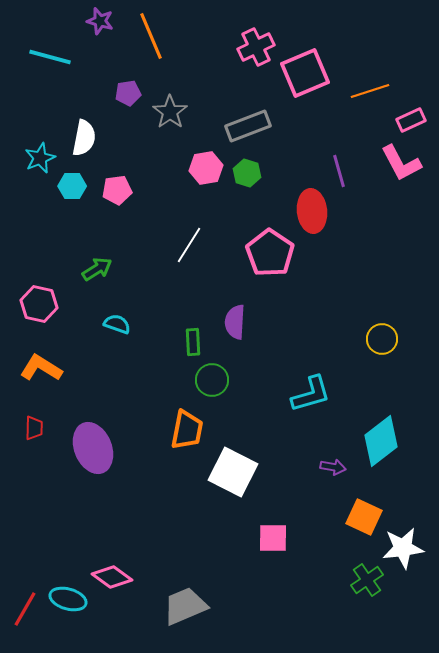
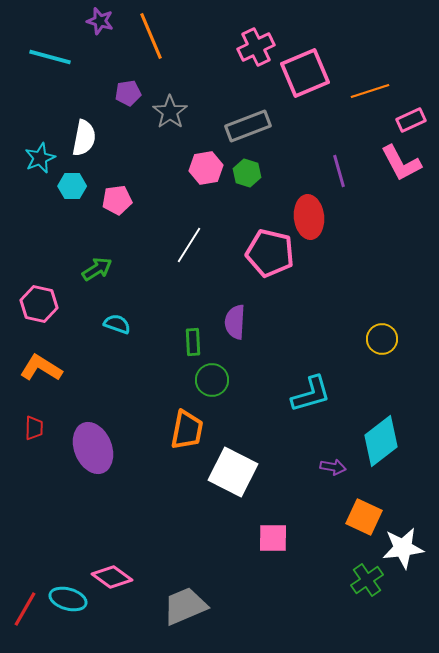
pink pentagon at (117, 190): moved 10 px down
red ellipse at (312, 211): moved 3 px left, 6 px down
pink pentagon at (270, 253): rotated 21 degrees counterclockwise
